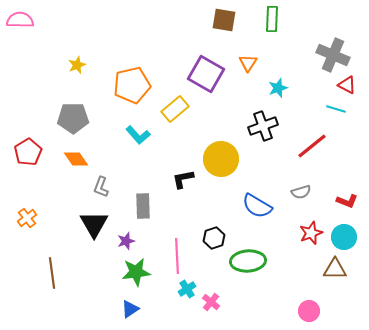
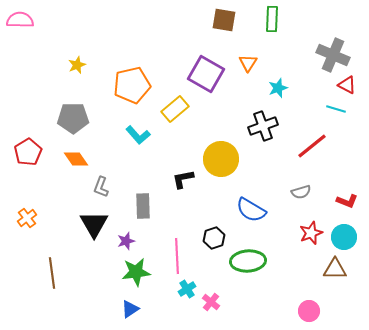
blue semicircle: moved 6 px left, 4 px down
